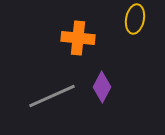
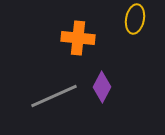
gray line: moved 2 px right
